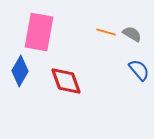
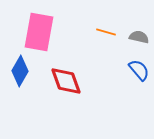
gray semicircle: moved 7 px right, 3 px down; rotated 18 degrees counterclockwise
